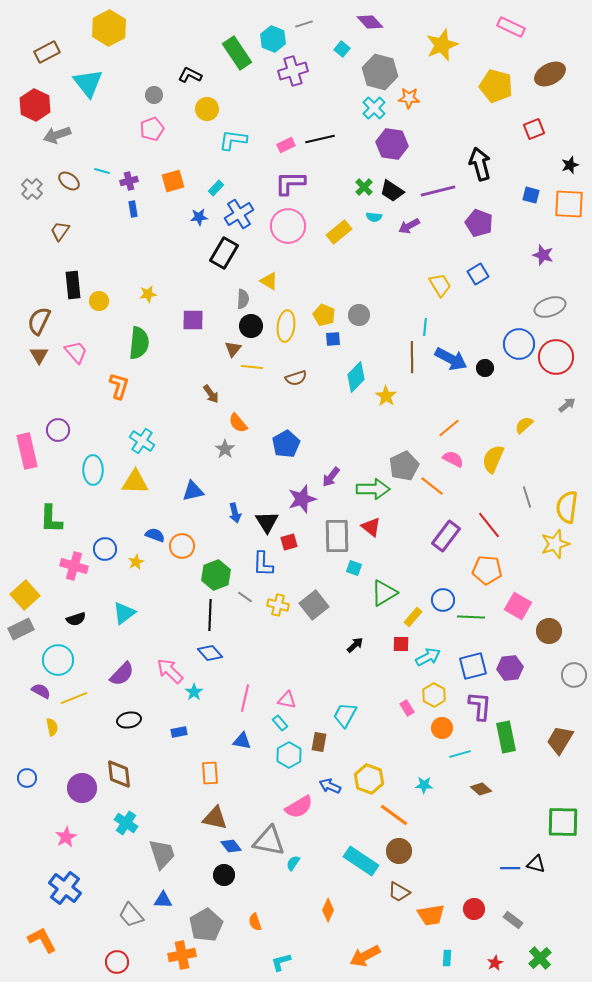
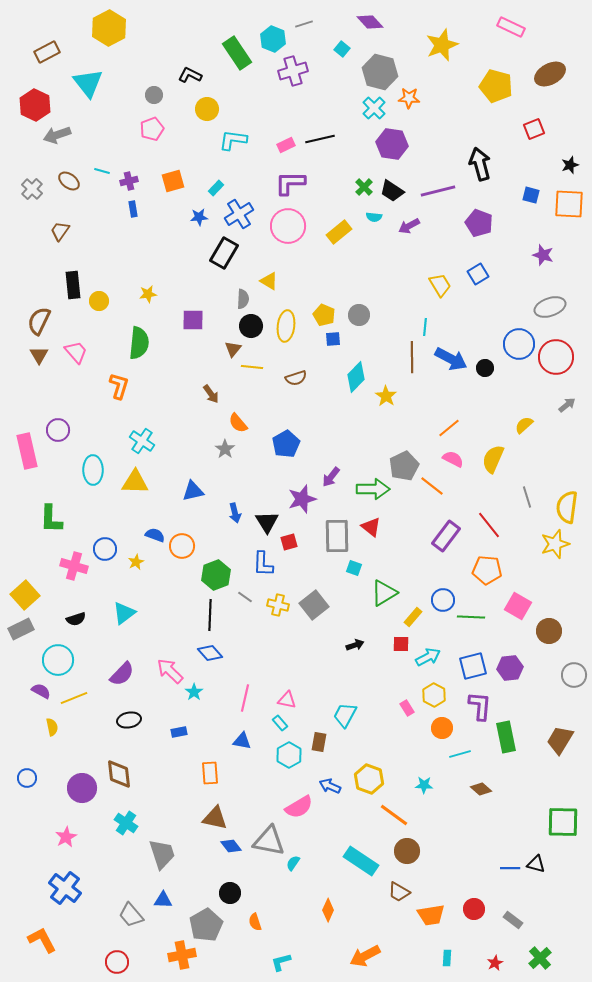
black arrow at (355, 645): rotated 24 degrees clockwise
brown circle at (399, 851): moved 8 px right
black circle at (224, 875): moved 6 px right, 18 px down
